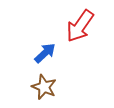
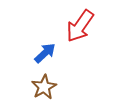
brown star: rotated 20 degrees clockwise
